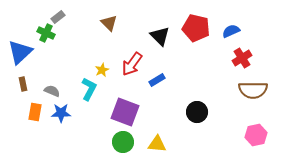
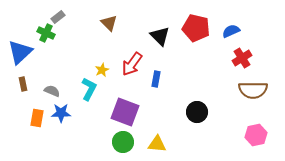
blue rectangle: moved 1 px left, 1 px up; rotated 49 degrees counterclockwise
orange rectangle: moved 2 px right, 6 px down
